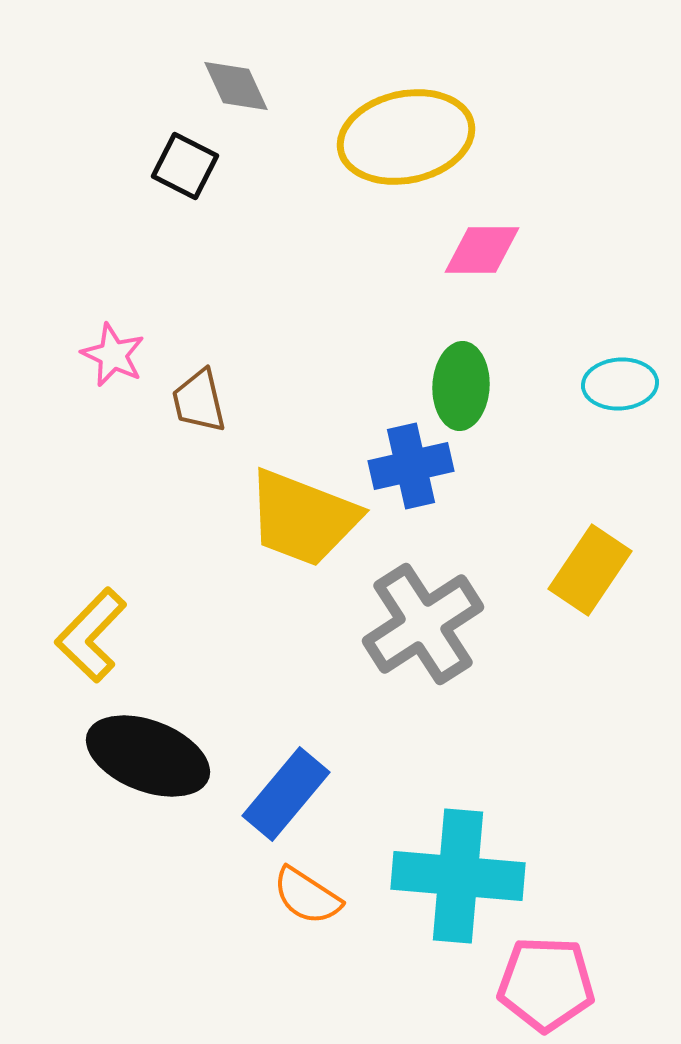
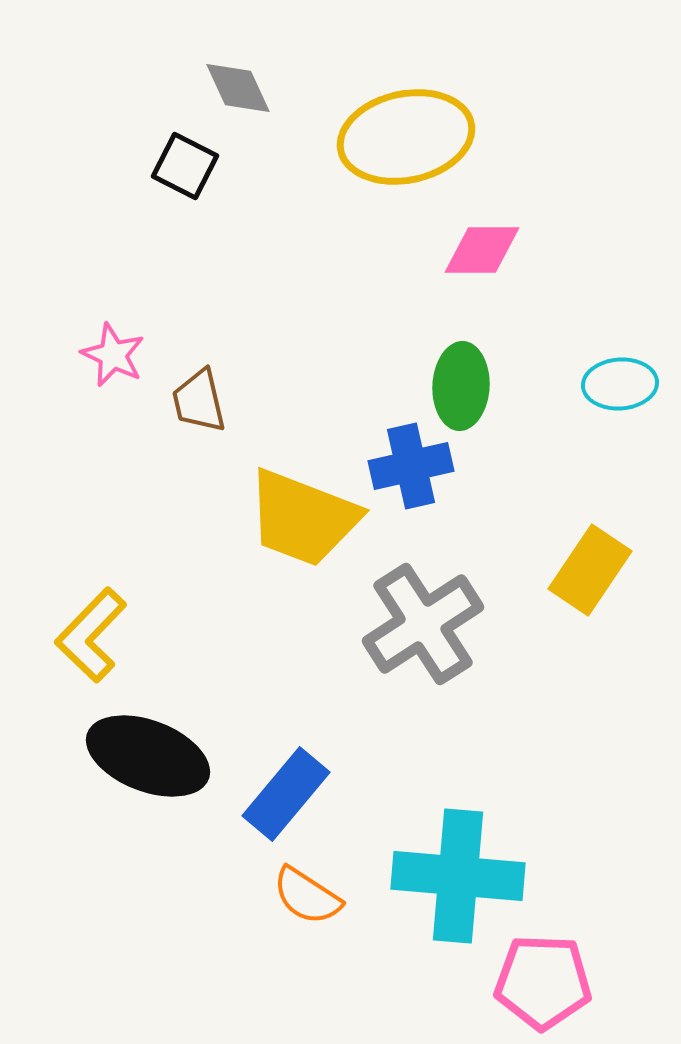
gray diamond: moved 2 px right, 2 px down
pink pentagon: moved 3 px left, 2 px up
